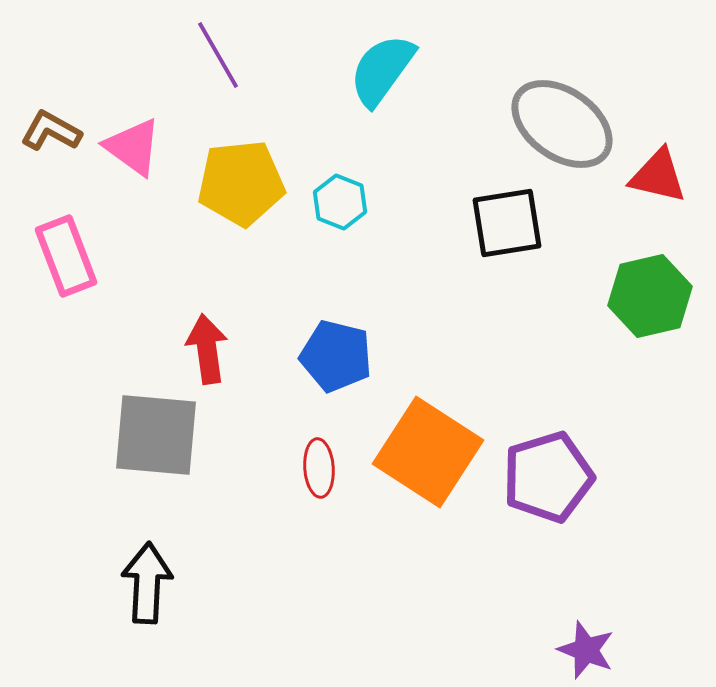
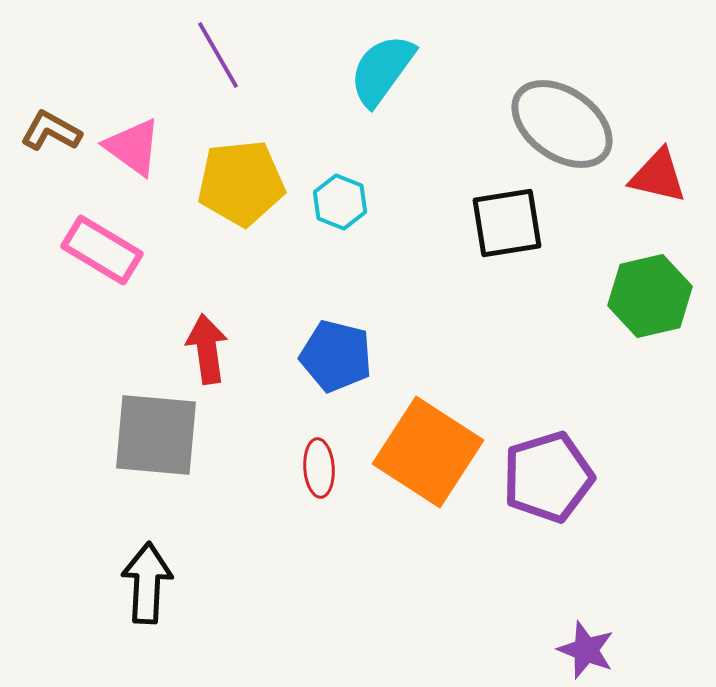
pink rectangle: moved 36 px right, 6 px up; rotated 38 degrees counterclockwise
